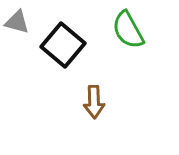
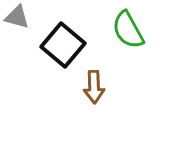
gray triangle: moved 5 px up
brown arrow: moved 15 px up
